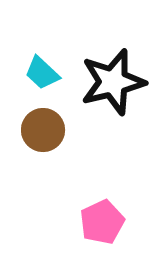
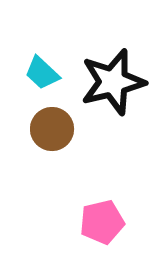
brown circle: moved 9 px right, 1 px up
pink pentagon: rotated 12 degrees clockwise
